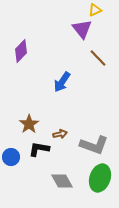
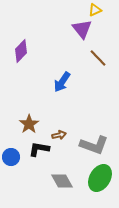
brown arrow: moved 1 px left, 1 px down
green ellipse: rotated 12 degrees clockwise
